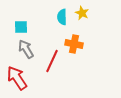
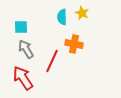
red arrow: moved 6 px right
